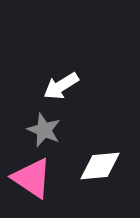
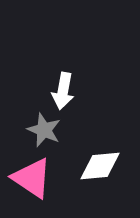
white arrow: moved 2 px right, 5 px down; rotated 48 degrees counterclockwise
